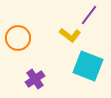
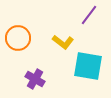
yellow L-shape: moved 7 px left, 7 px down
cyan square: rotated 12 degrees counterclockwise
purple cross: rotated 24 degrees counterclockwise
